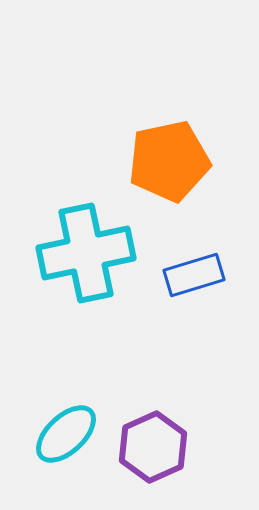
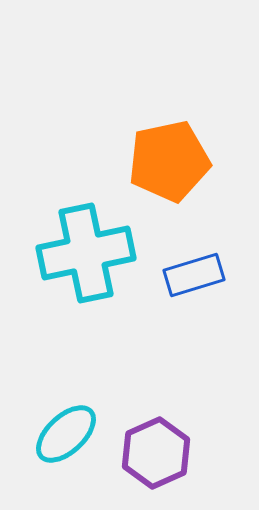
purple hexagon: moved 3 px right, 6 px down
